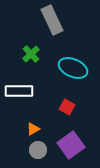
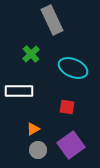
red square: rotated 21 degrees counterclockwise
